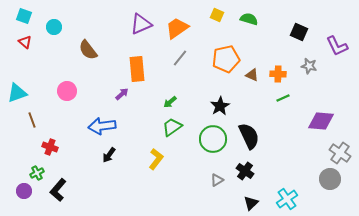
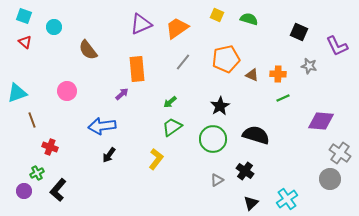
gray line: moved 3 px right, 4 px down
black semicircle: moved 7 px right, 1 px up; rotated 48 degrees counterclockwise
